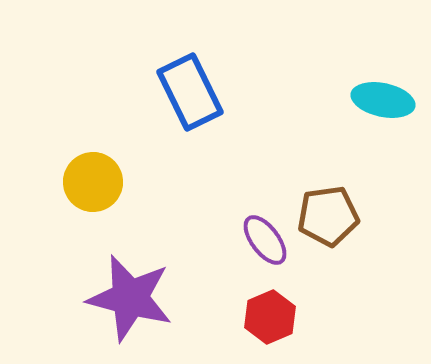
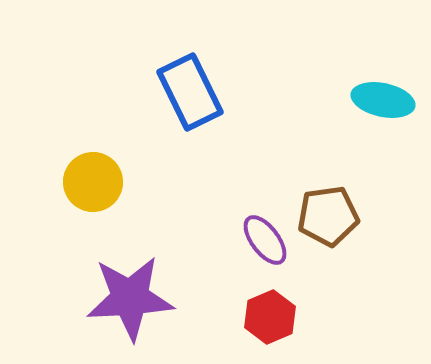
purple star: rotated 18 degrees counterclockwise
